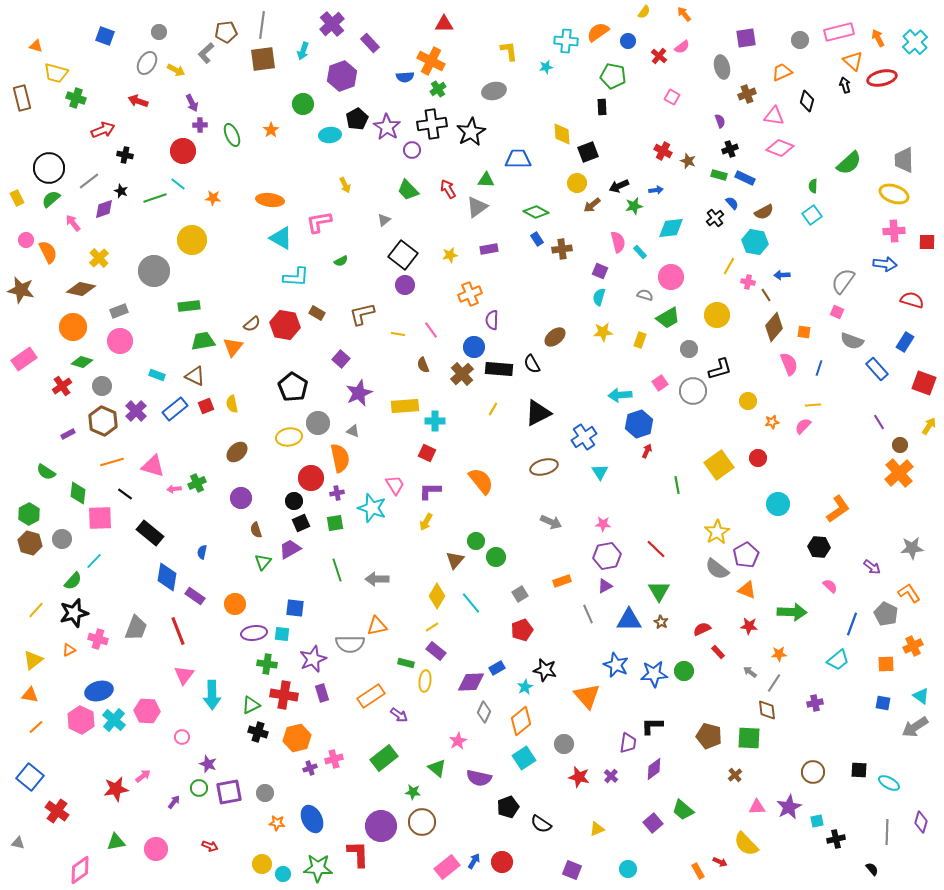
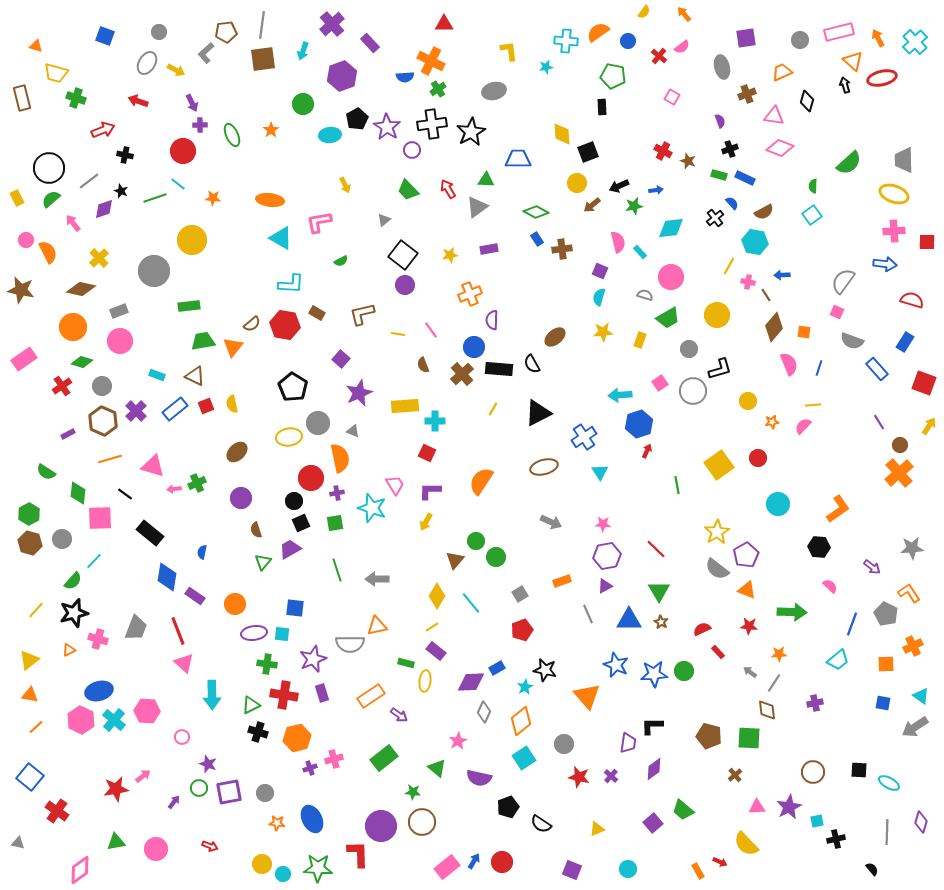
cyan L-shape at (296, 277): moved 5 px left, 7 px down
orange line at (112, 462): moved 2 px left, 3 px up
orange semicircle at (481, 481): rotated 108 degrees counterclockwise
yellow triangle at (33, 660): moved 4 px left
pink triangle at (184, 675): moved 12 px up; rotated 25 degrees counterclockwise
